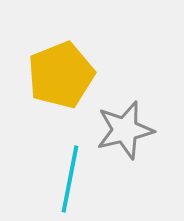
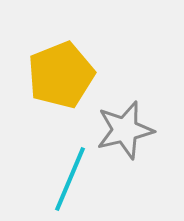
cyan line: rotated 12 degrees clockwise
